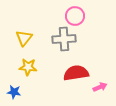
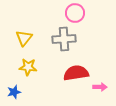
pink circle: moved 3 px up
pink arrow: rotated 24 degrees clockwise
blue star: rotated 24 degrees counterclockwise
